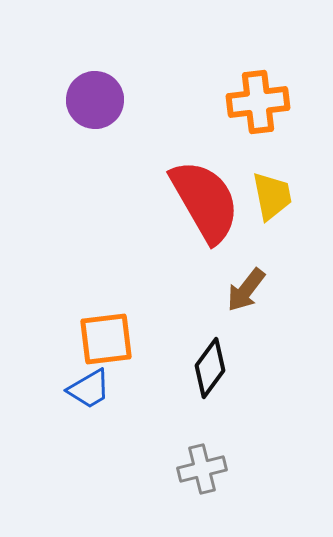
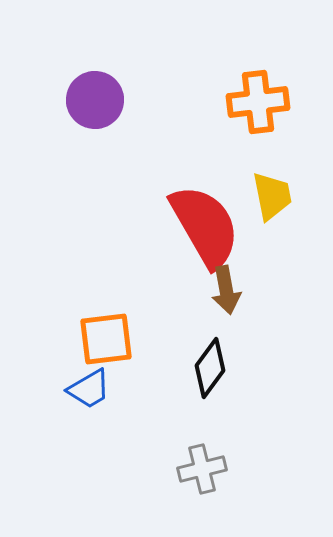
red semicircle: moved 25 px down
brown arrow: moved 20 px left; rotated 48 degrees counterclockwise
